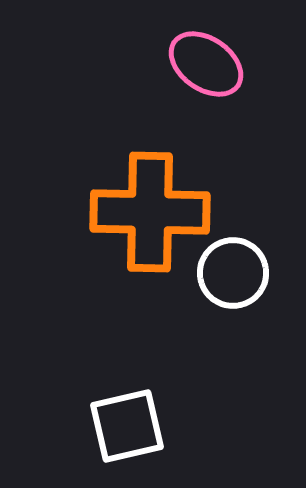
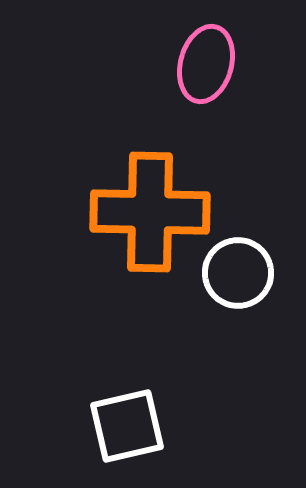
pink ellipse: rotated 70 degrees clockwise
white circle: moved 5 px right
